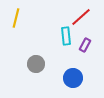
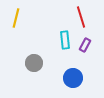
red line: rotated 65 degrees counterclockwise
cyan rectangle: moved 1 px left, 4 px down
gray circle: moved 2 px left, 1 px up
